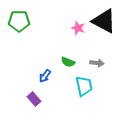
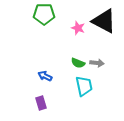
green pentagon: moved 25 px right, 7 px up
green semicircle: moved 10 px right, 1 px down
blue arrow: rotated 80 degrees clockwise
purple rectangle: moved 7 px right, 4 px down; rotated 24 degrees clockwise
